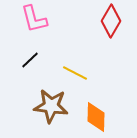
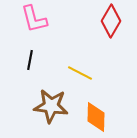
black line: rotated 36 degrees counterclockwise
yellow line: moved 5 px right
